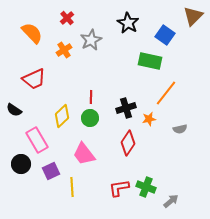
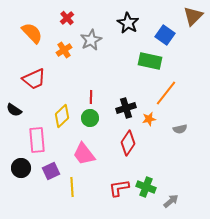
pink rectangle: rotated 25 degrees clockwise
black circle: moved 4 px down
